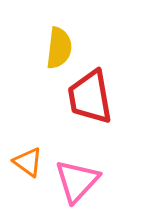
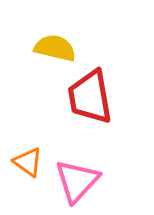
yellow semicircle: moved 4 px left; rotated 84 degrees counterclockwise
